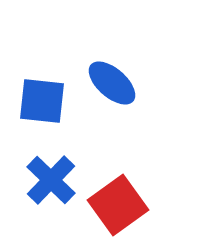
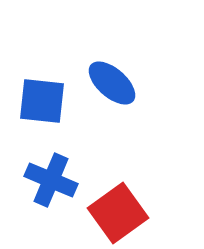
blue cross: rotated 21 degrees counterclockwise
red square: moved 8 px down
